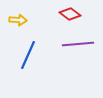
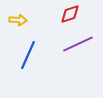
red diamond: rotated 55 degrees counterclockwise
purple line: rotated 20 degrees counterclockwise
